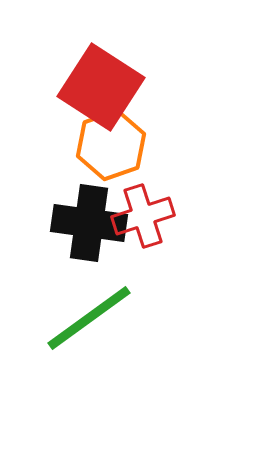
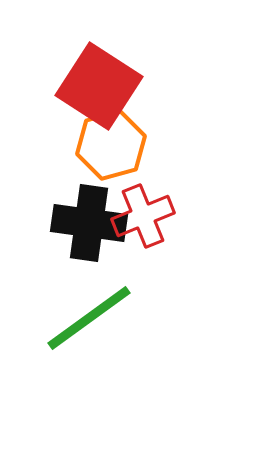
red square: moved 2 px left, 1 px up
orange hexagon: rotated 4 degrees clockwise
red cross: rotated 4 degrees counterclockwise
